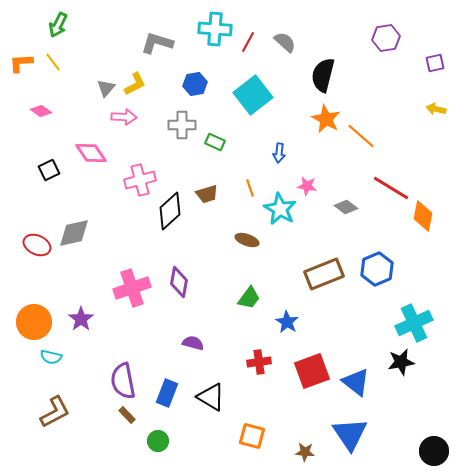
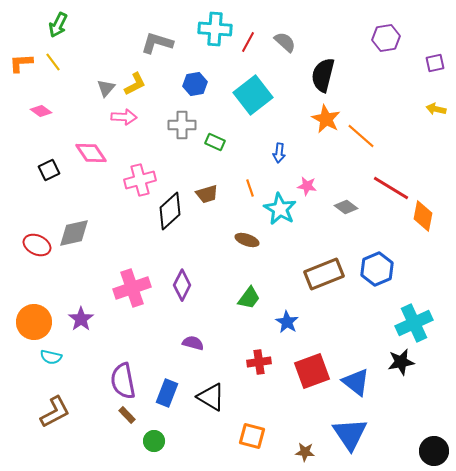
purple diamond at (179, 282): moved 3 px right, 3 px down; rotated 16 degrees clockwise
green circle at (158, 441): moved 4 px left
